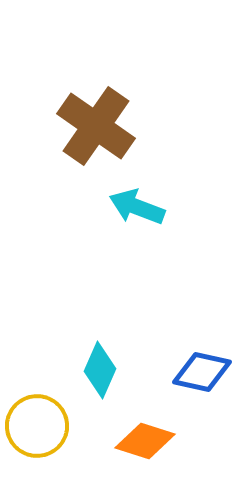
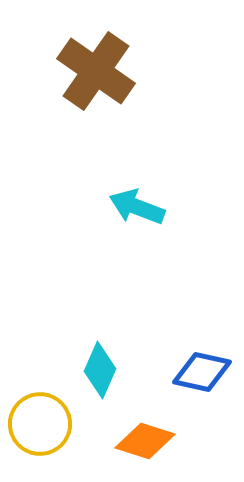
brown cross: moved 55 px up
yellow circle: moved 3 px right, 2 px up
